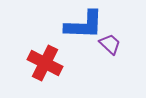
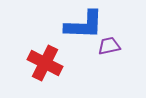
purple trapezoid: moved 1 px left, 2 px down; rotated 55 degrees counterclockwise
